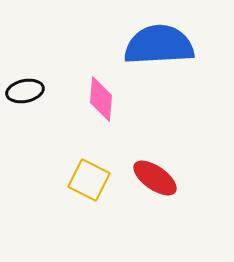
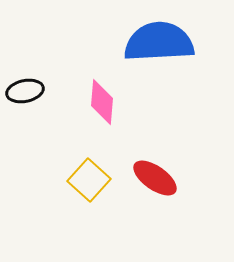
blue semicircle: moved 3 px up
pink diamond: moved 1 px right, 3 px down
yellow square: rotated 15 degrees clockwise
